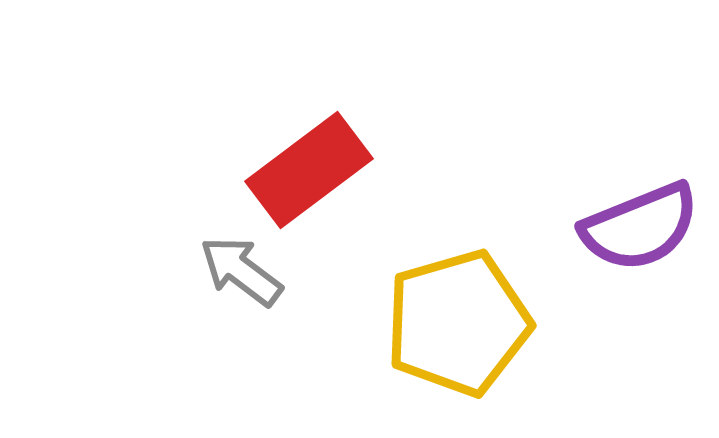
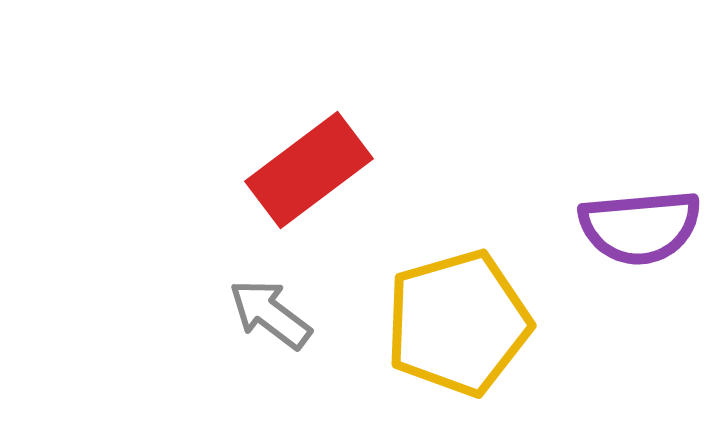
purple semicircle: rotated 17 degrees clockwise
gray arrow: moved 29 px right, 43 px down
